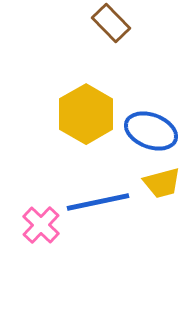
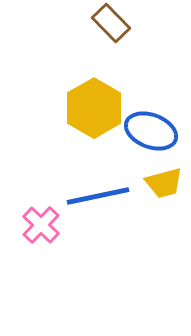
yellow hexagon: moved 8 px right, 6 px up
yellow trapezoid: moved 2 px right
blue line: moved 6 px up
